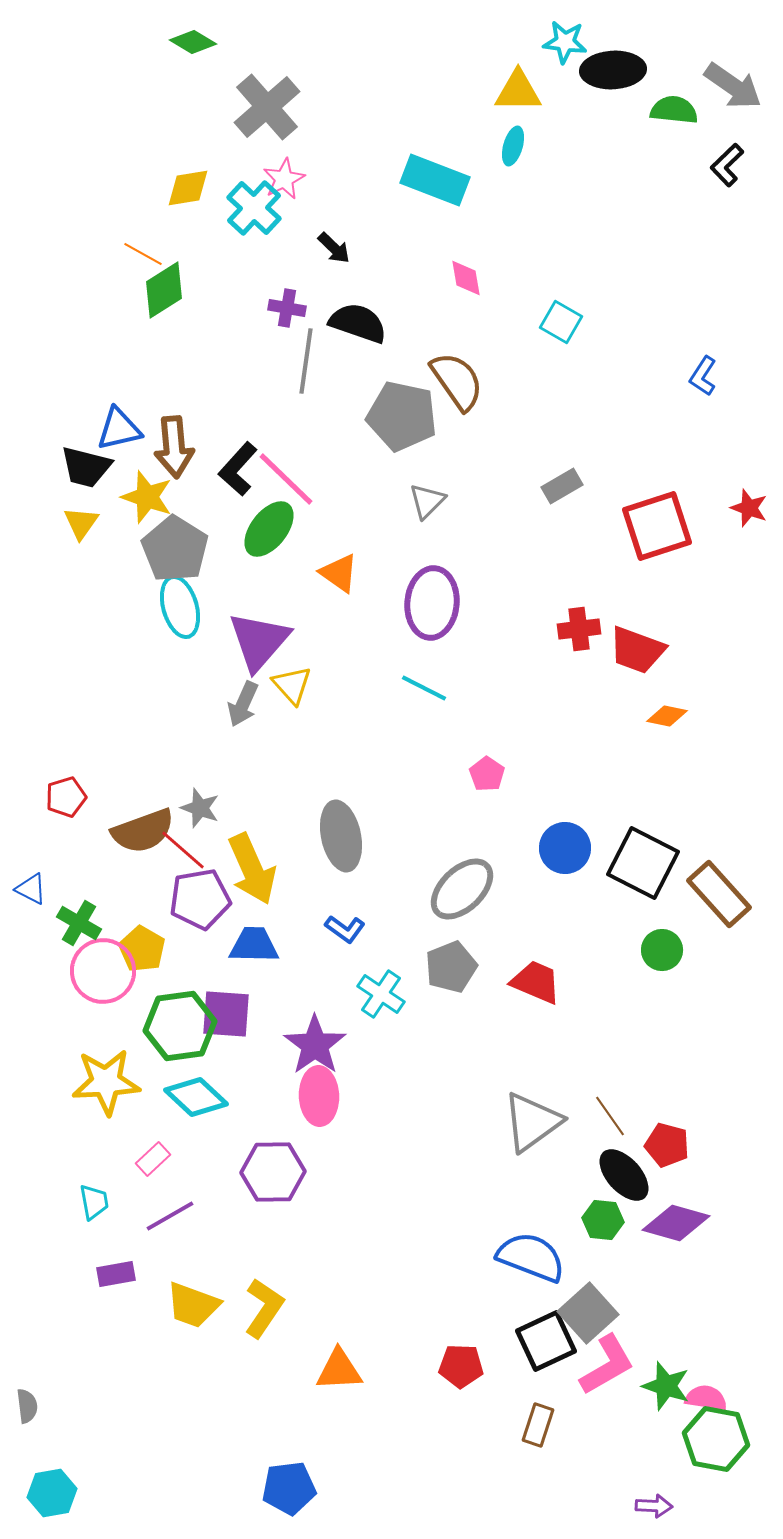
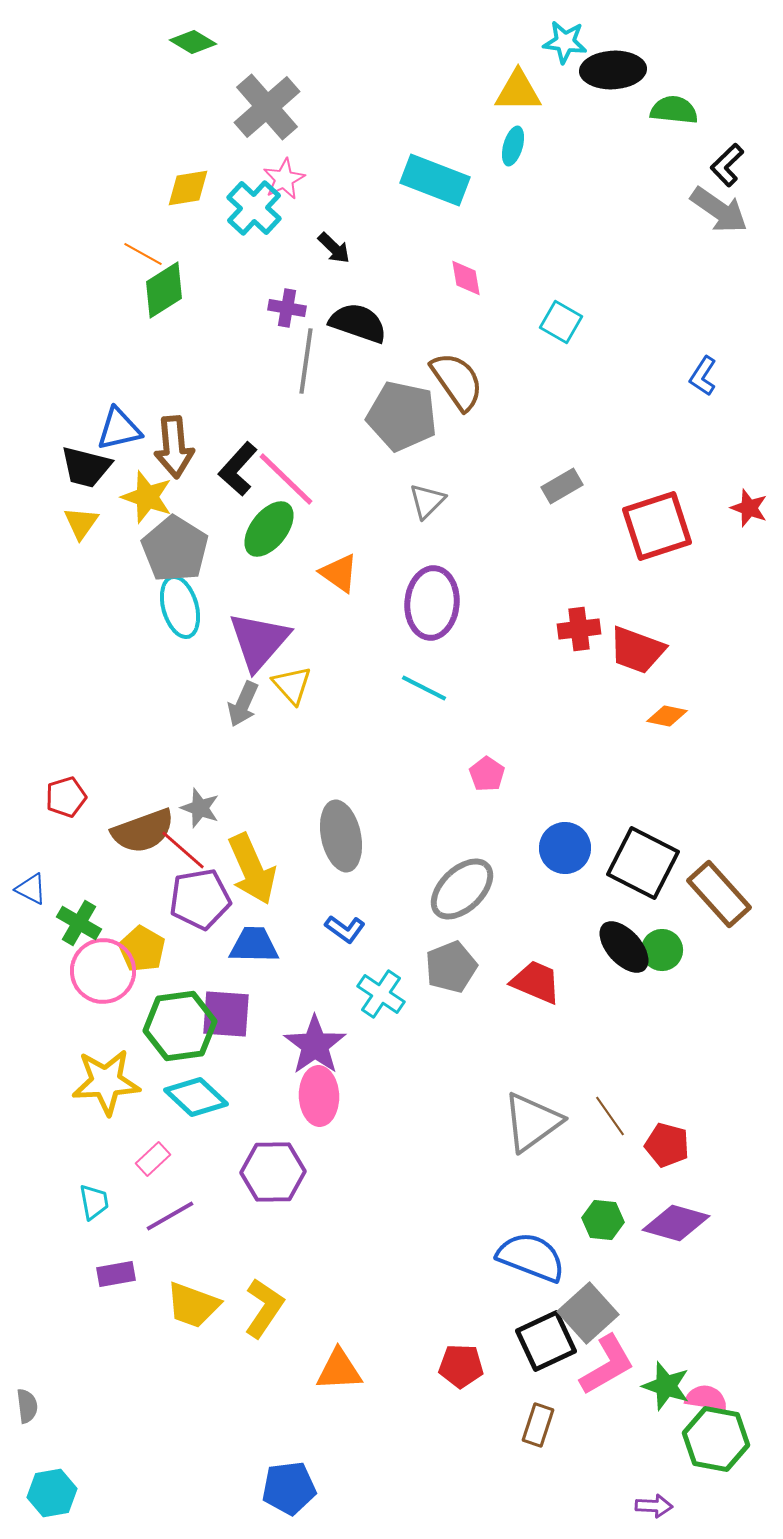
gray arrow at (733, 86): moved 14 px left, 124 px down
black ellipse at (624, 1175): moved 228 px up
